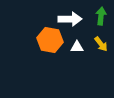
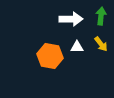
white arrow: moved 1 px right
orange hexagon: moved 16 px down
